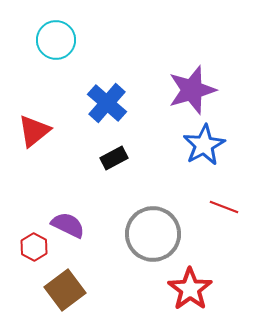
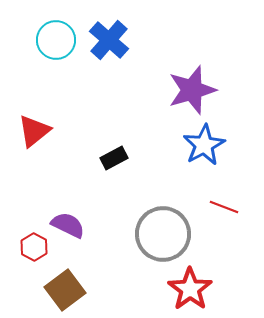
blue cross: moved 2 px right, 63 px up
gray circle: moved 10 px right
